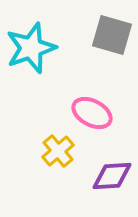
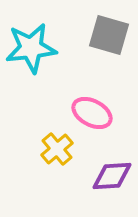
gray square: moved 3 px left
cyan star: rotated 12 degrees clockwise
yellow cross: moved 1 px left, 2 px up
